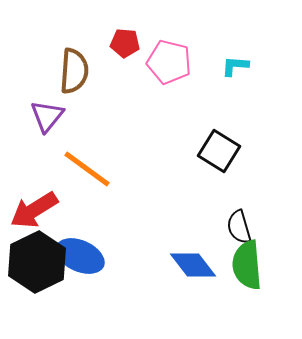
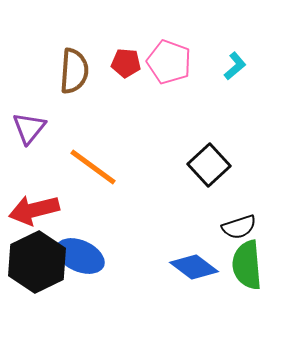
red pentagon: moved 1 px right, 20 px down
pink pentagon: rotated 6 degrees clockwise
cyan L-shape: rotated 136 degrees clockwise
purple triangle: moved 18 px left, 12 px down
black square: moved 10 px left, 14 px down; rotated 15 degrees clockwise
orange line: moved 6 px right, 2 px up
red arrow: rotated 18 degrees clockwise
black semicircle: rotated 92 degrees counterclockwise
blue diamond: moved 1 px right, 2 px down; rotated 15 degrees counterclockwise
